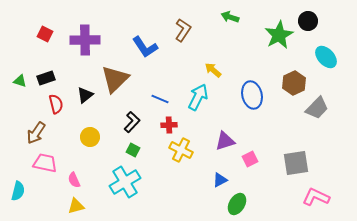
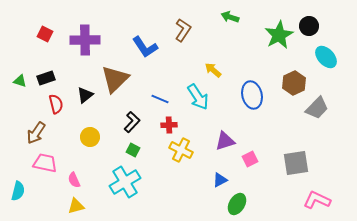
black circle: moved 1 px right, 5 px down
cyan arrow: rotated 120 degrees clockwise
pink L-shape: moved 1 px right, 3 px down
